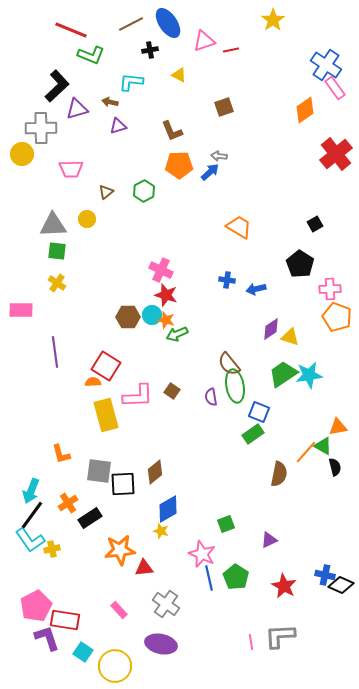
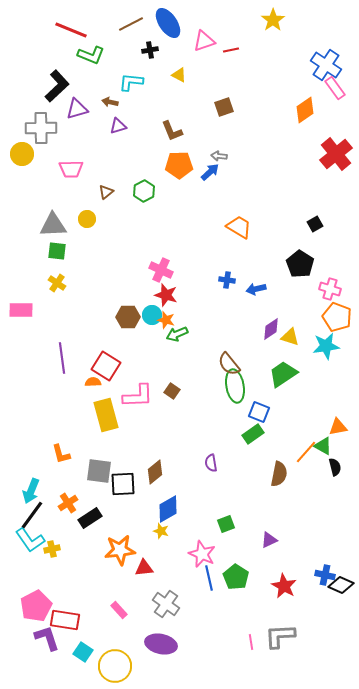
pink cross at (330, 289): rotated 20 degrees clockwise
purple line at (55, 352): moved 7 px right, 6 px down
cyan star at (309, 375): moved 17 px right, 29 px up
purple semicircle at (211, 397): moved 66 px down
